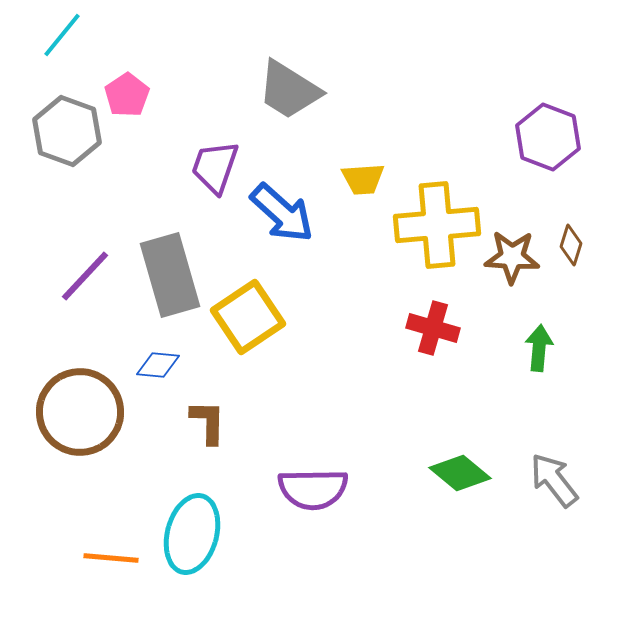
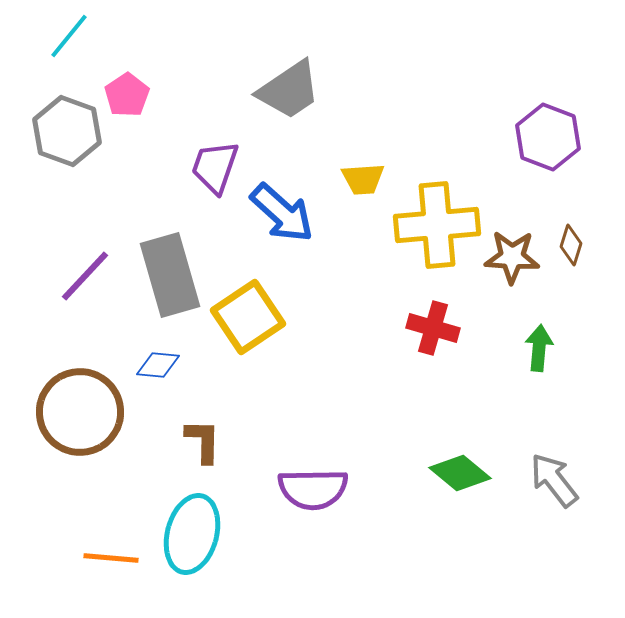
cyan line: moved 7 px right, 1 px down
gray trapezoid: rotated 66 degrees counterclockwise
brown L-shape: moved 5 px left, 19 px down
